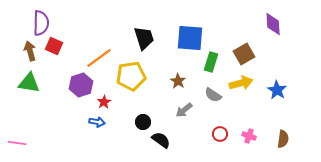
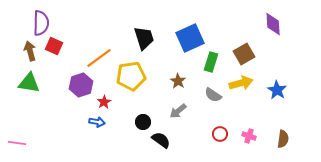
blue square: rotated 28 degrees counterclockwise
gray arrow: moved 6 px left, 1 px down
